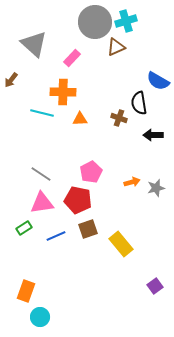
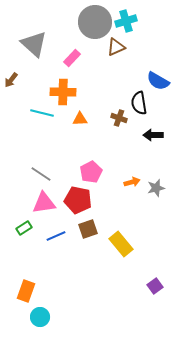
pink triangle: moved 2 px right
